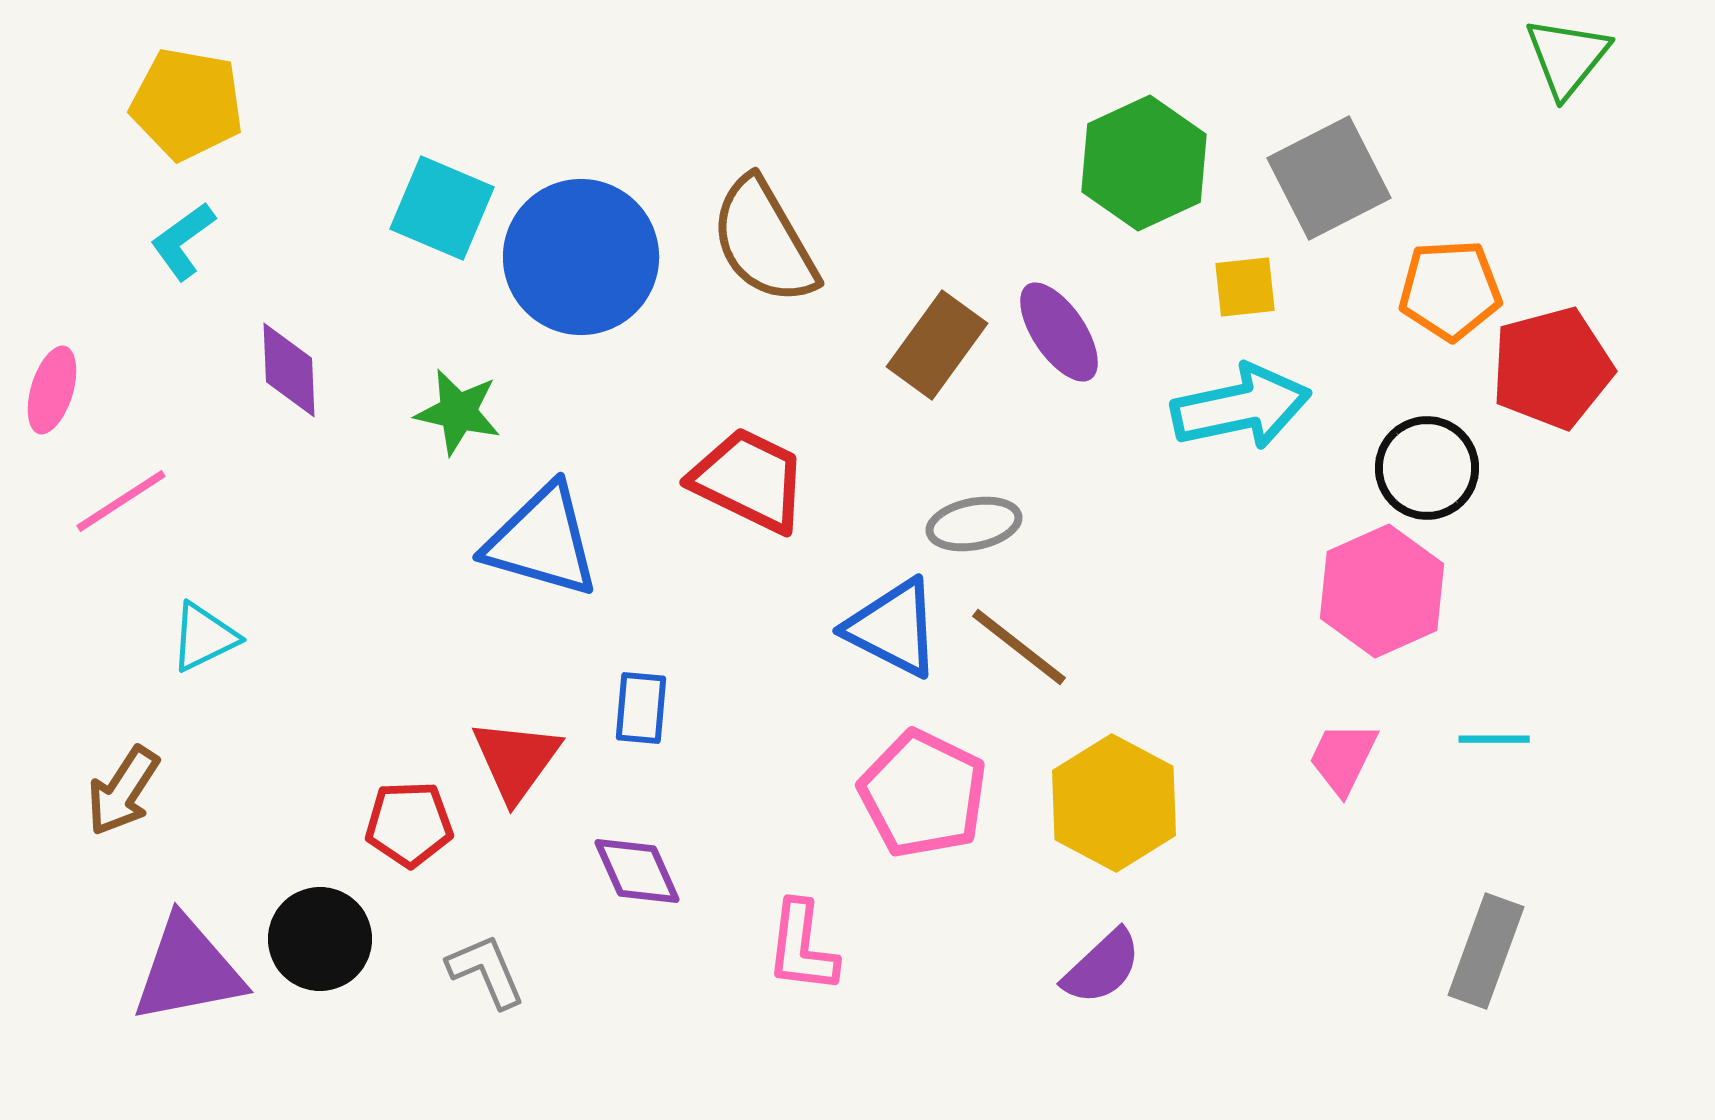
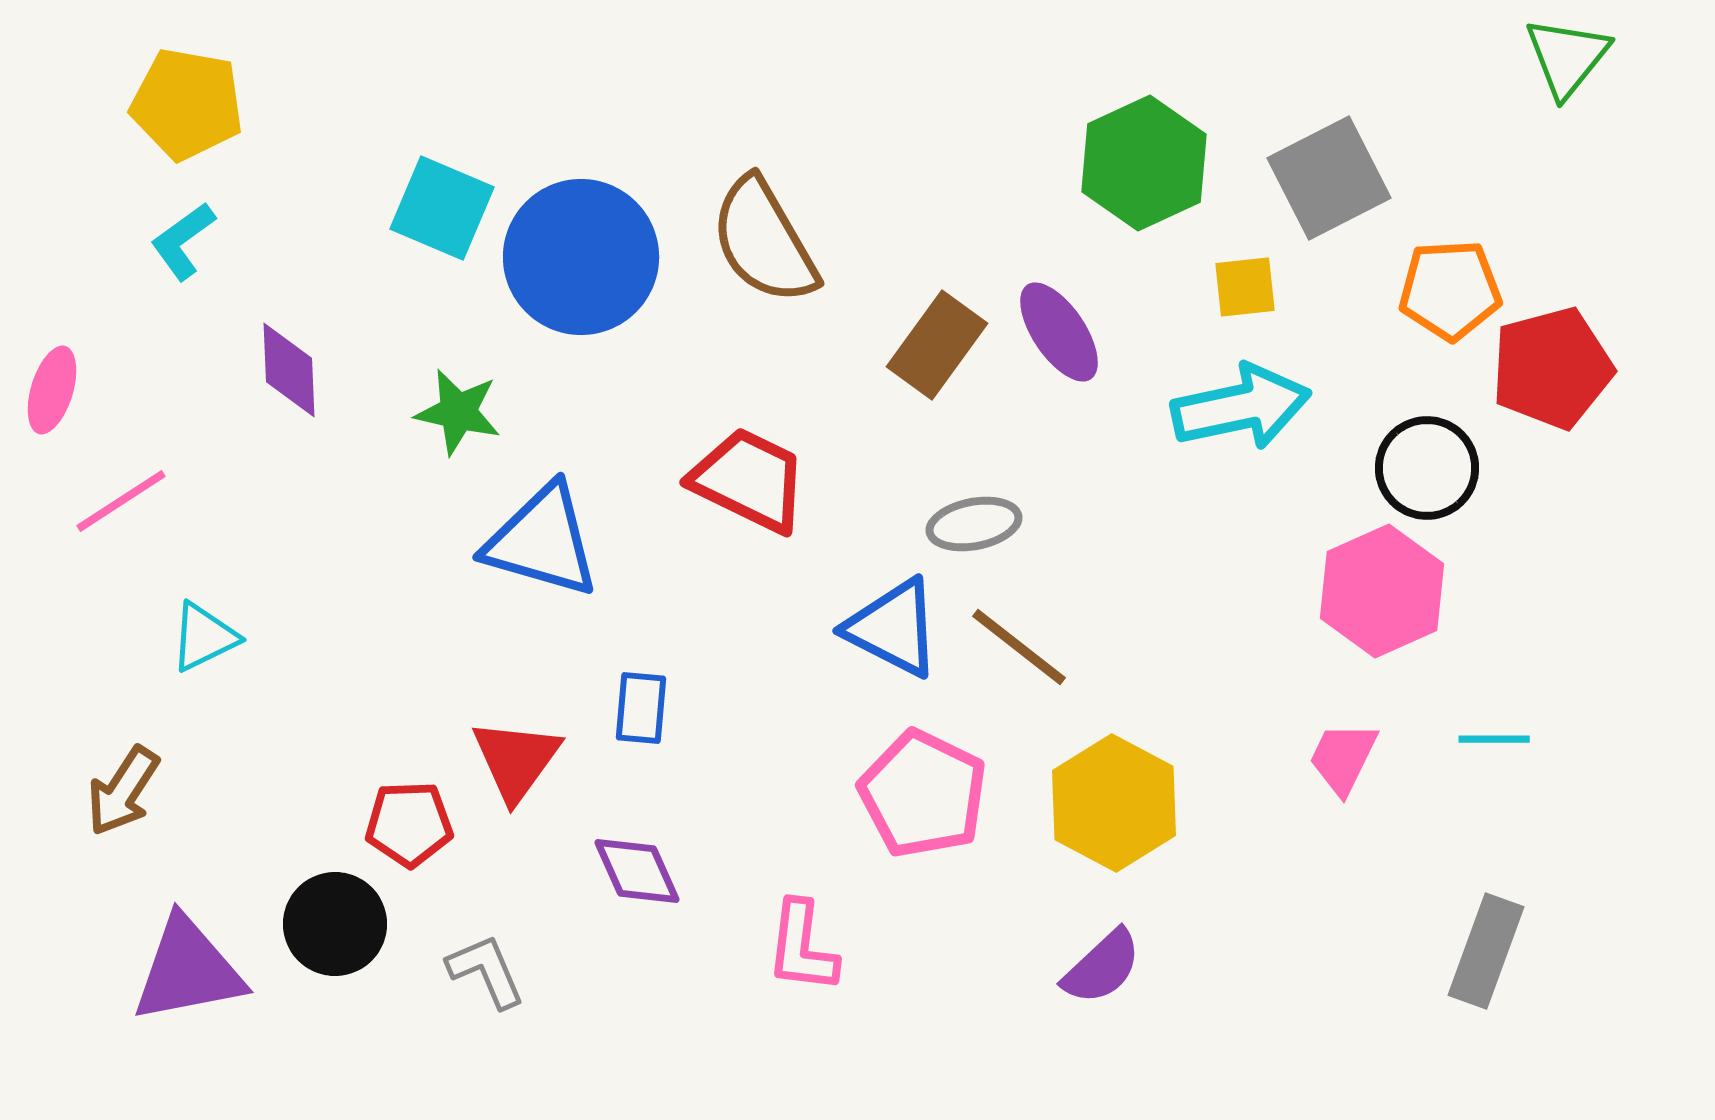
black circle at (320, 939): moved 15 px right, 15 px up
